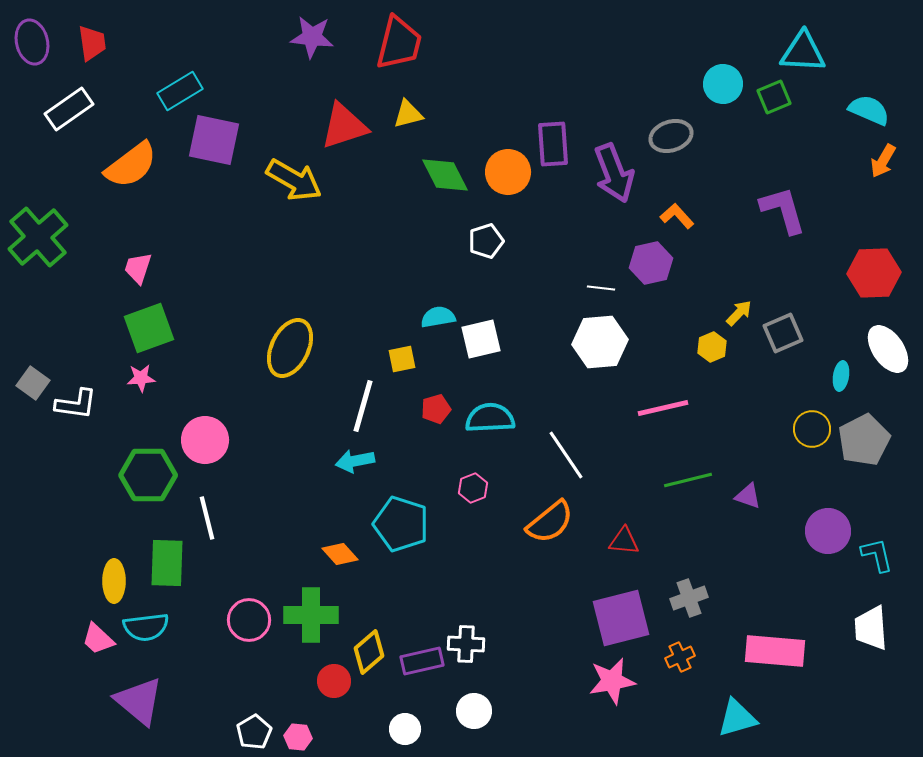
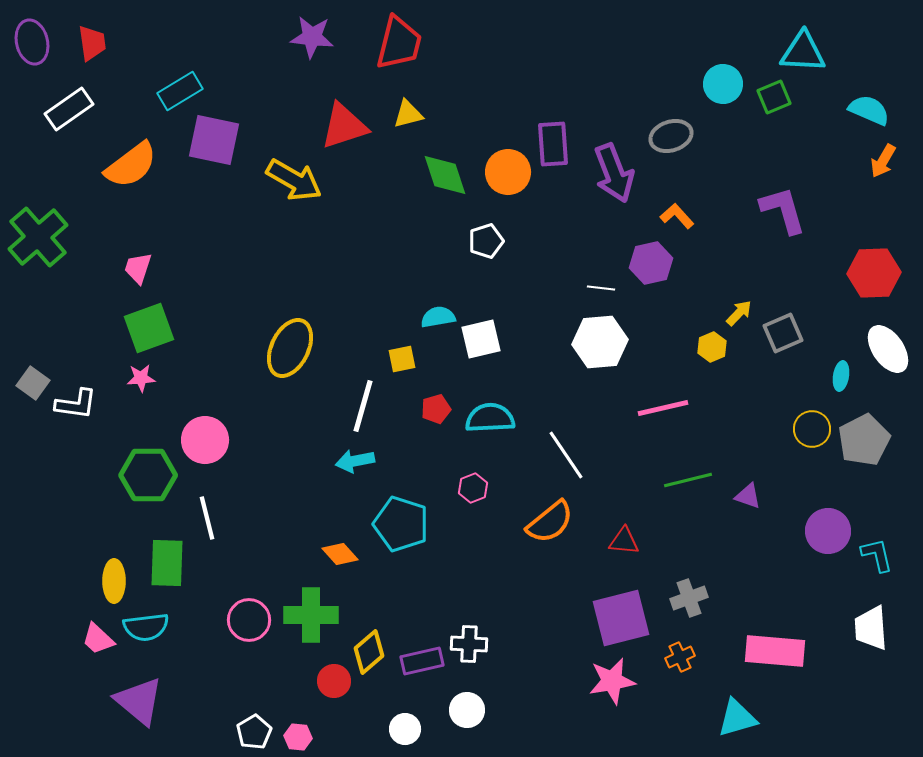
green diamond at (445, 175): rotated 9 degrees clockwise
white cross at (466, 644): moved 3 px right
white circle at (474, 711): moved 7 px left, 1 px up
